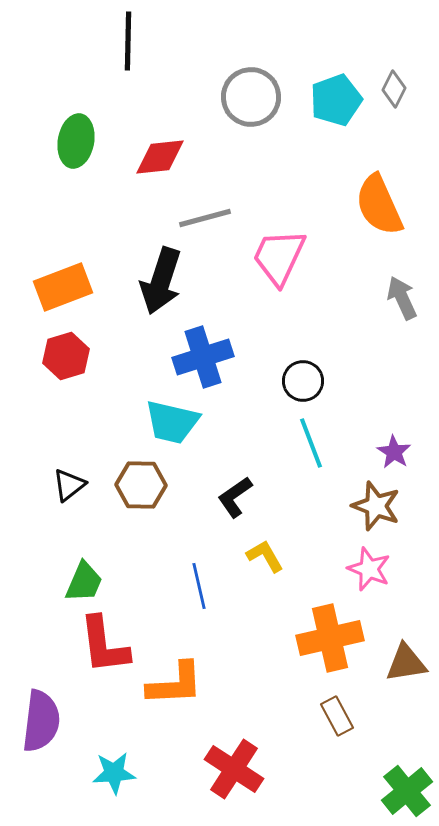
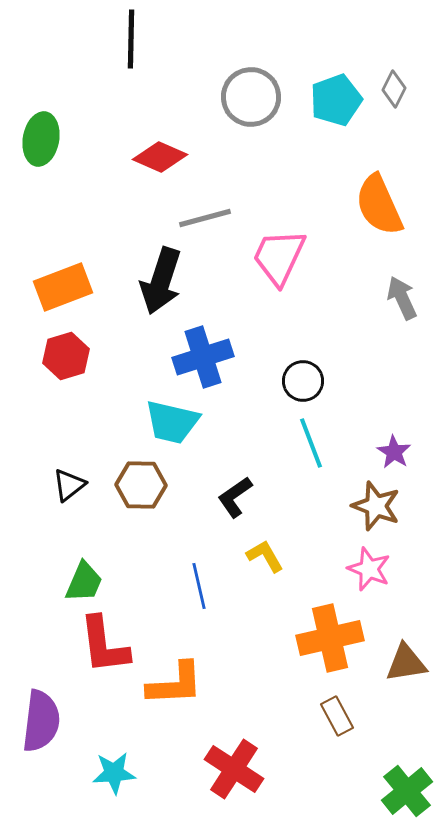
black line: moved 3 px right, 2 px up
green ellipse: moved 35 px left, 2 px up
red diamond: rotated 30 degrees clockwise
